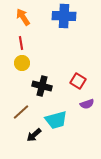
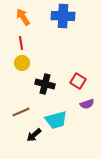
blue cross: moved 1 px left
black cross: moved 3 px right, 2 px up
brown line: rotated 18 degrees clockwise
